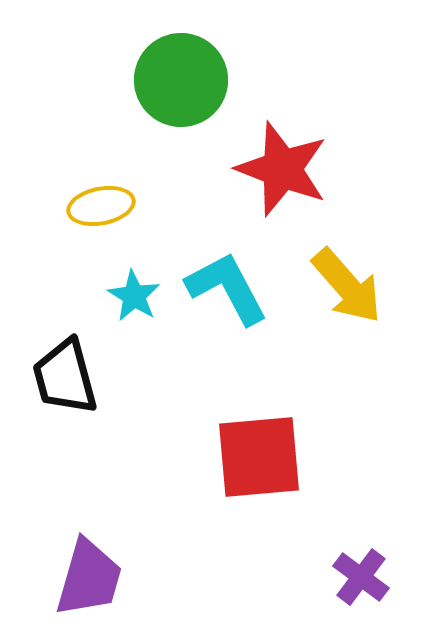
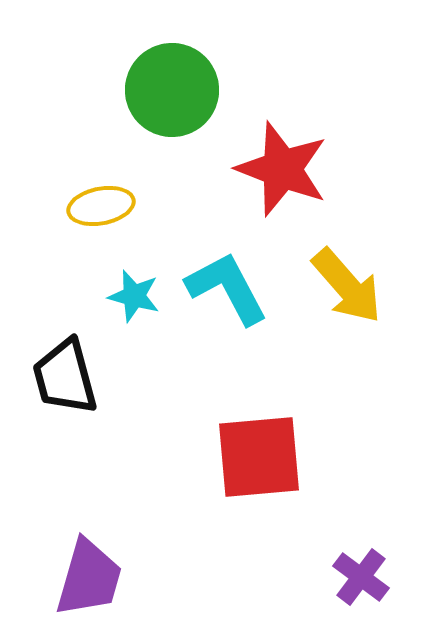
green circle: moved 9 px left, 10 px down
cyan star: rotated 16 degrees counterclockwise
